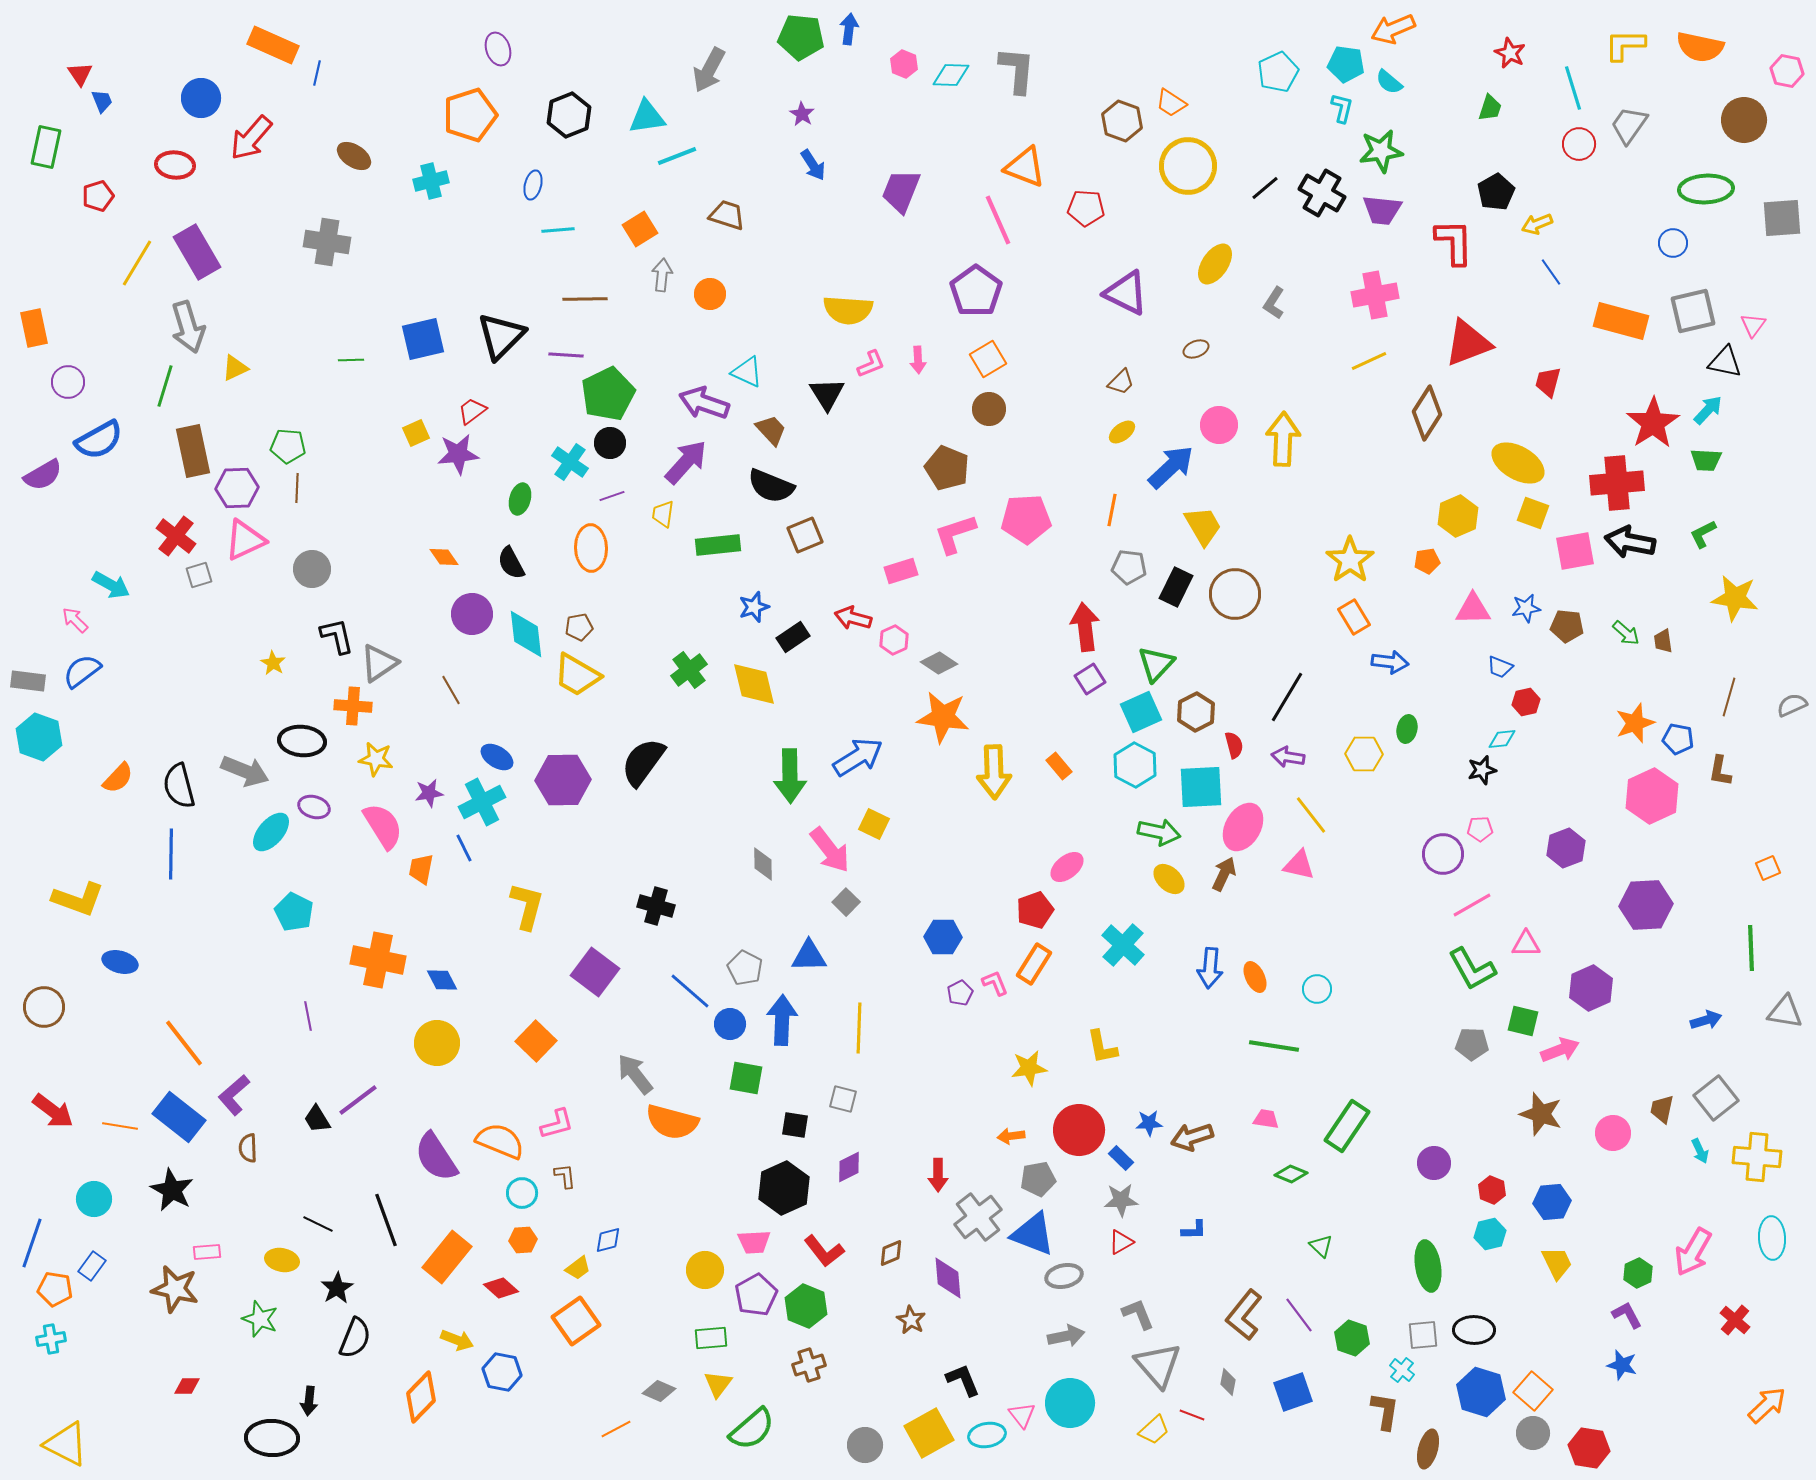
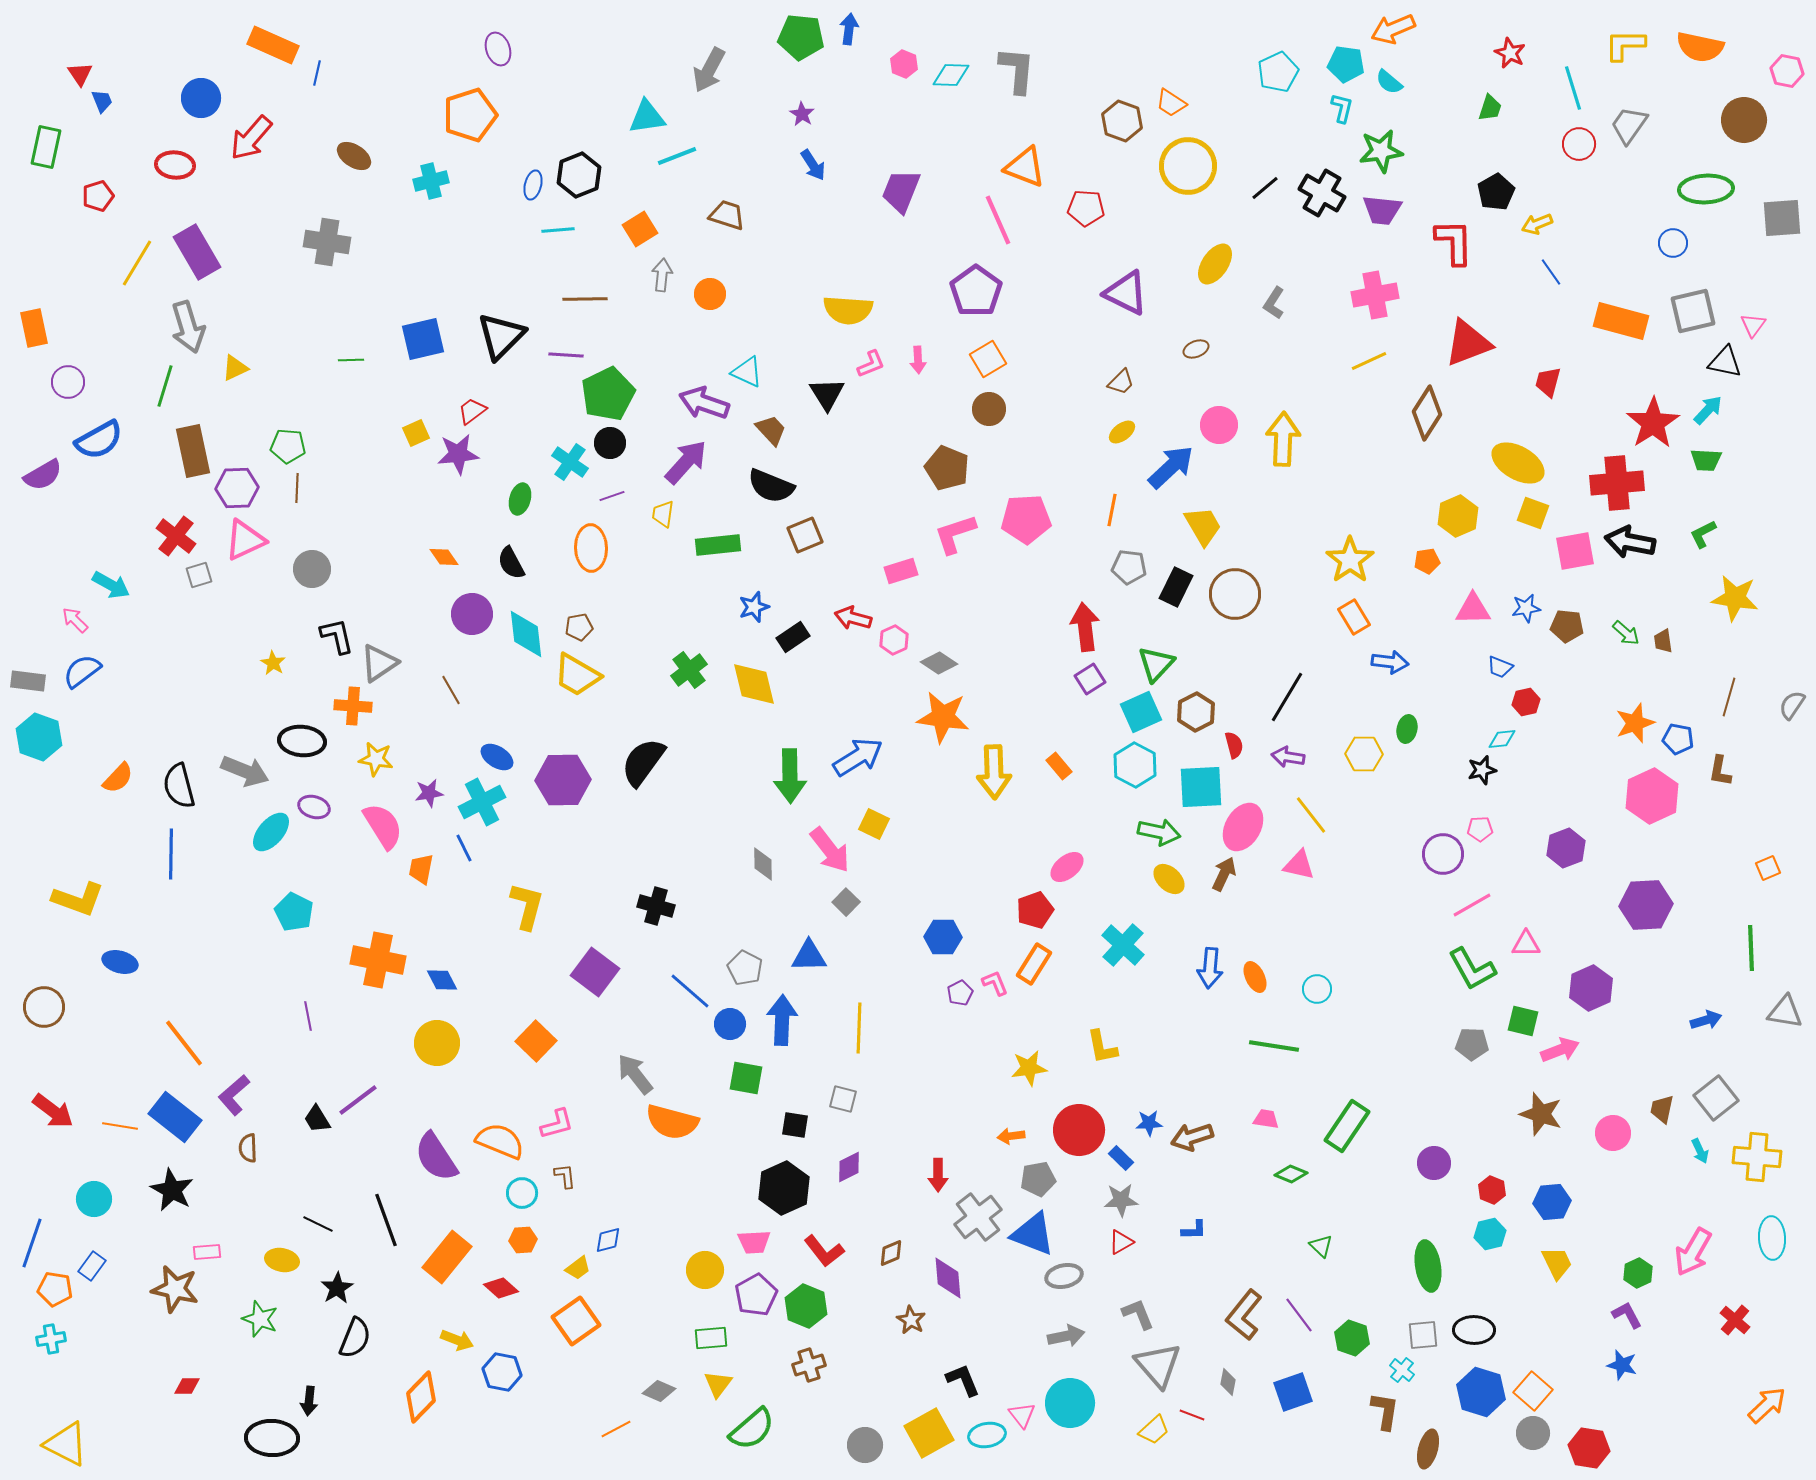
black hexagon at (569, 115): moved 10 px right, 60 px down
gray semicircle at (1792, 705): rotated 32 degrees counterclockwise
blue rectangle at (179, 1117): moved 4 px left
